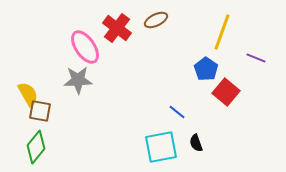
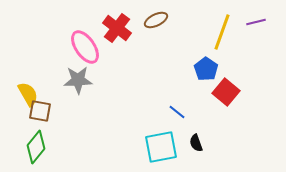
purple line: moved 36 px up; rotated 36 degrees counterclockwise
